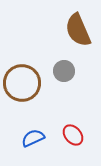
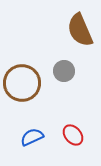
brown semicircle: moved 2 px right
blue semicircle: moved 1 px left, 1 px up
